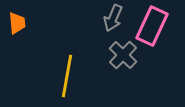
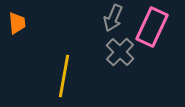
pink rectangle: moved 1 px down
gray cross: moved 3 px left, 3 px up
yellow line: moved 3 px left
